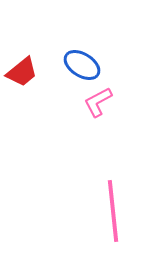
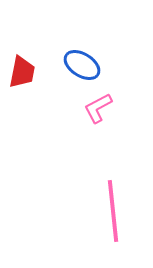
red trapezoid: rotated 40 degrees counterclockwise
pink L-shape: moved 6 px down
